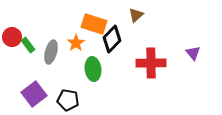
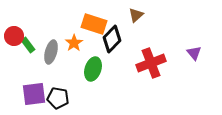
red circle: moved 2 px right, 1 px up
orange star: moved 2 px left
purple triangle: moved 1 px right
red cross: rotated 20 degrees counterclockwise
green ellipse: rotated 25 degrees clockwise
purple square: rotated 30 degrees clockwise
black pentagon: moved 10 px left, 2 px up
